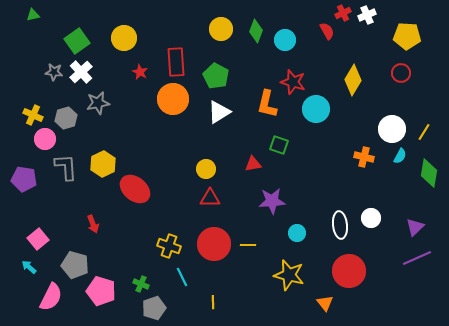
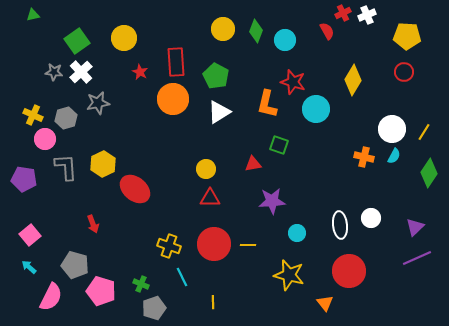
yellow circle at (221, 29): moved 2 px right
red circle at (401, 73): moved 3 px right, 1 px up
cyan semicircle at (400, 156): moved 6 px left
green diamond at (429, 173): rotated 24 degrees clockwise
pink square at (38, 239): moved 8 px left, 4 px up
